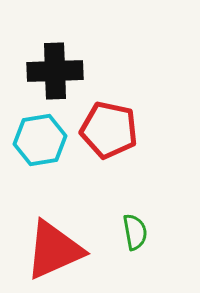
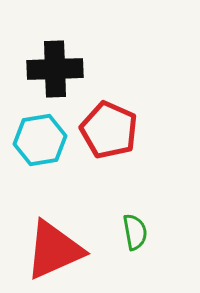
black cross: moved 2 px up
red pentagon: rotated 12 degrees clockwise
